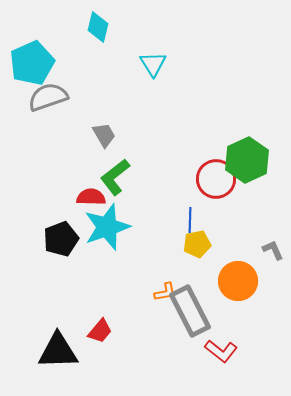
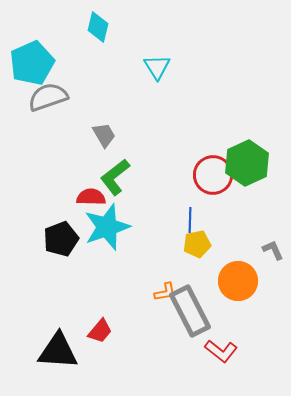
cyan triangle: moved 4 px right, 3 px down
green hexagon: moved 3 px down
red circle: moved 3 px left, 4 px up
black triangle: rotated 6 degrees clockwise
